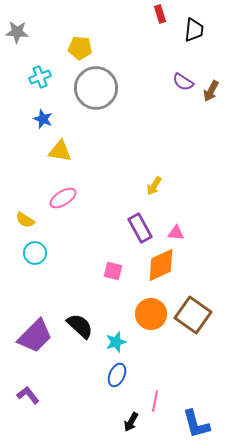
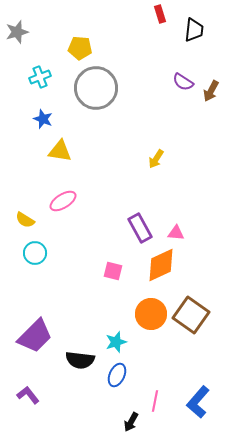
gray star: rotated 20 degrees counterclockwise
yellow arrow: moved 2 px right, 27 px up
pink ellipse: moved 3 px down
brown square: moved 2 px left
black semicircle: moved 34 px down; rotated 144 degrees clockwise
blue L-shape: moved 2 px right, 22 px up; rotated 56 degrees clockwise
